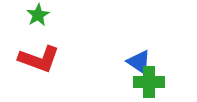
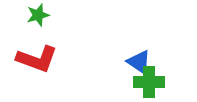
green star: rotated 15 degrees clockwise
red L-shape: moved 2 px left
